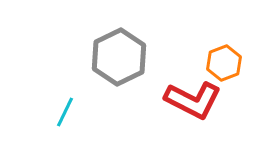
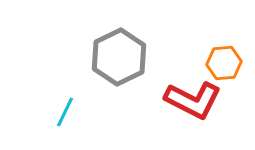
orange hexagon: rotated 16 degrees clockwise
